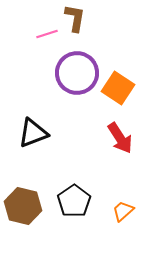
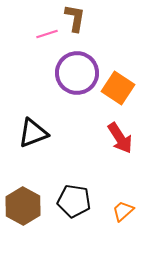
black pentagon: rotated 28 degrees counterclockwise
brown hexagon: rotated 15 degrees clockwise
